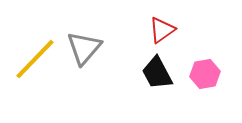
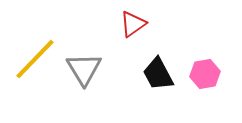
red triangle: moved 29 px left, 6 px up
gray triangle: moved 21 px down; rotated 12 degrees counterclockwise
black trapezoid: moved 1 px right, 1 px down
